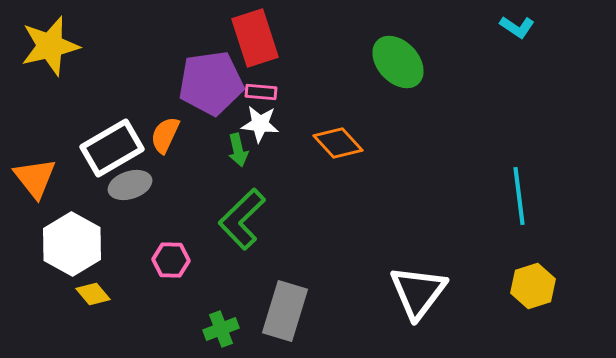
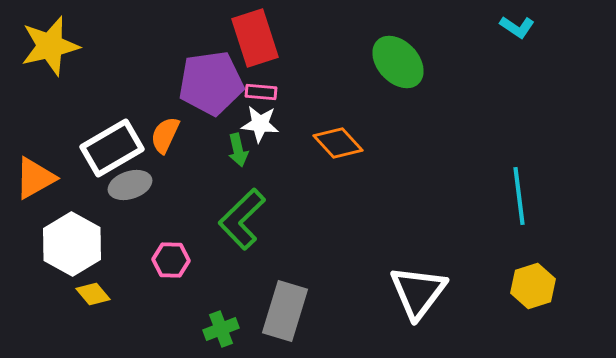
orange triangle: rotated 39 degrees clockwise
